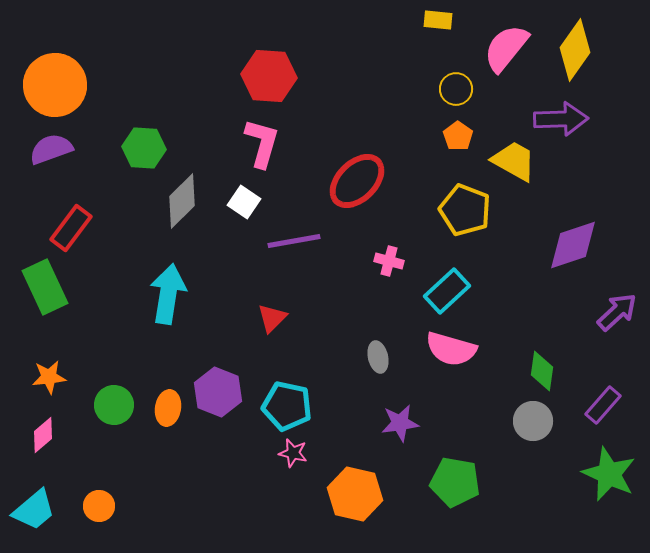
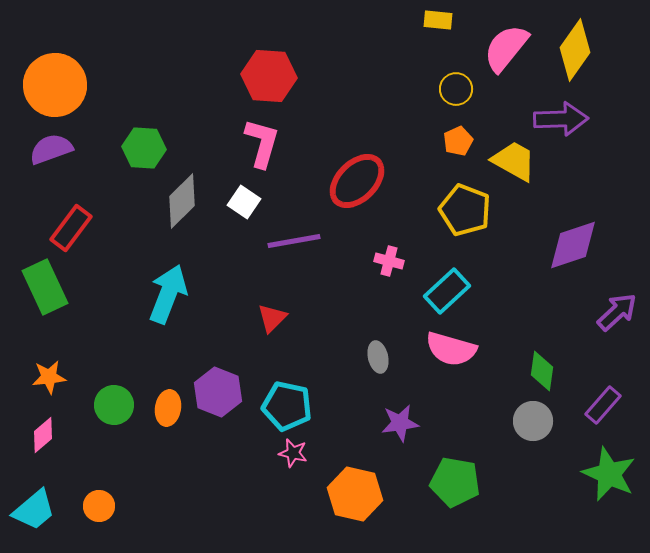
orange pentagon at (458, 136): moved 5 px down; rotated 12 degrees clockwise
cyan arrow at (168, 294): rotated 12 degrees clockwise
